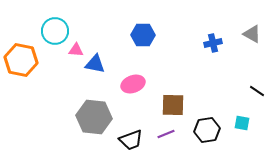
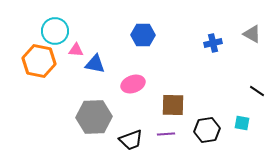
orange hexagon: moved 18 px right, 1 px down
gray hexagon: rotated 8 degrees counterclockwise
purple line: rotated 18 degrees clockwise
